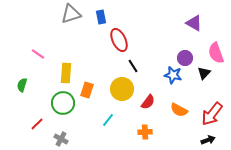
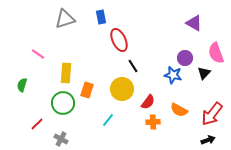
gray triangle: moved 6 px left, 5 px down
orange cross: moved 8 px right, 10 px up
